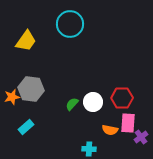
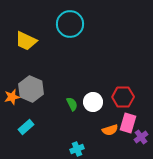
yellow trapezoid: rotated 80 degrees clockwise
gray hexagon: rotated 15 degrees clockwise
red hexagon: moved 1 px right, 1 px up
green semicircle: rotated 112 degrees clockwise
pink rectangle: rotated 12 degrees clockwise
orange semicircle: rotated 28 degrees counterclockwise
cyan cross: moved 12 px left; rotated 24 degrees counterclockwise
